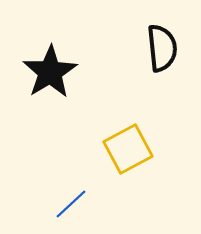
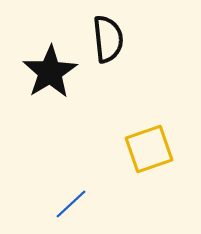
black semicircle: moved 54 px left, 9 px up
yellow square: moved 21 px right; rotated 9 degrees clockwise
